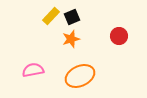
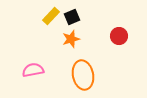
orange ellipse: moved 3 px right, 1 px up; rotated 76 degrees counterclockwise
